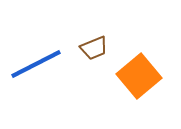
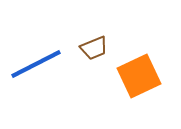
orange square: rotated 15 degrees clockwise
